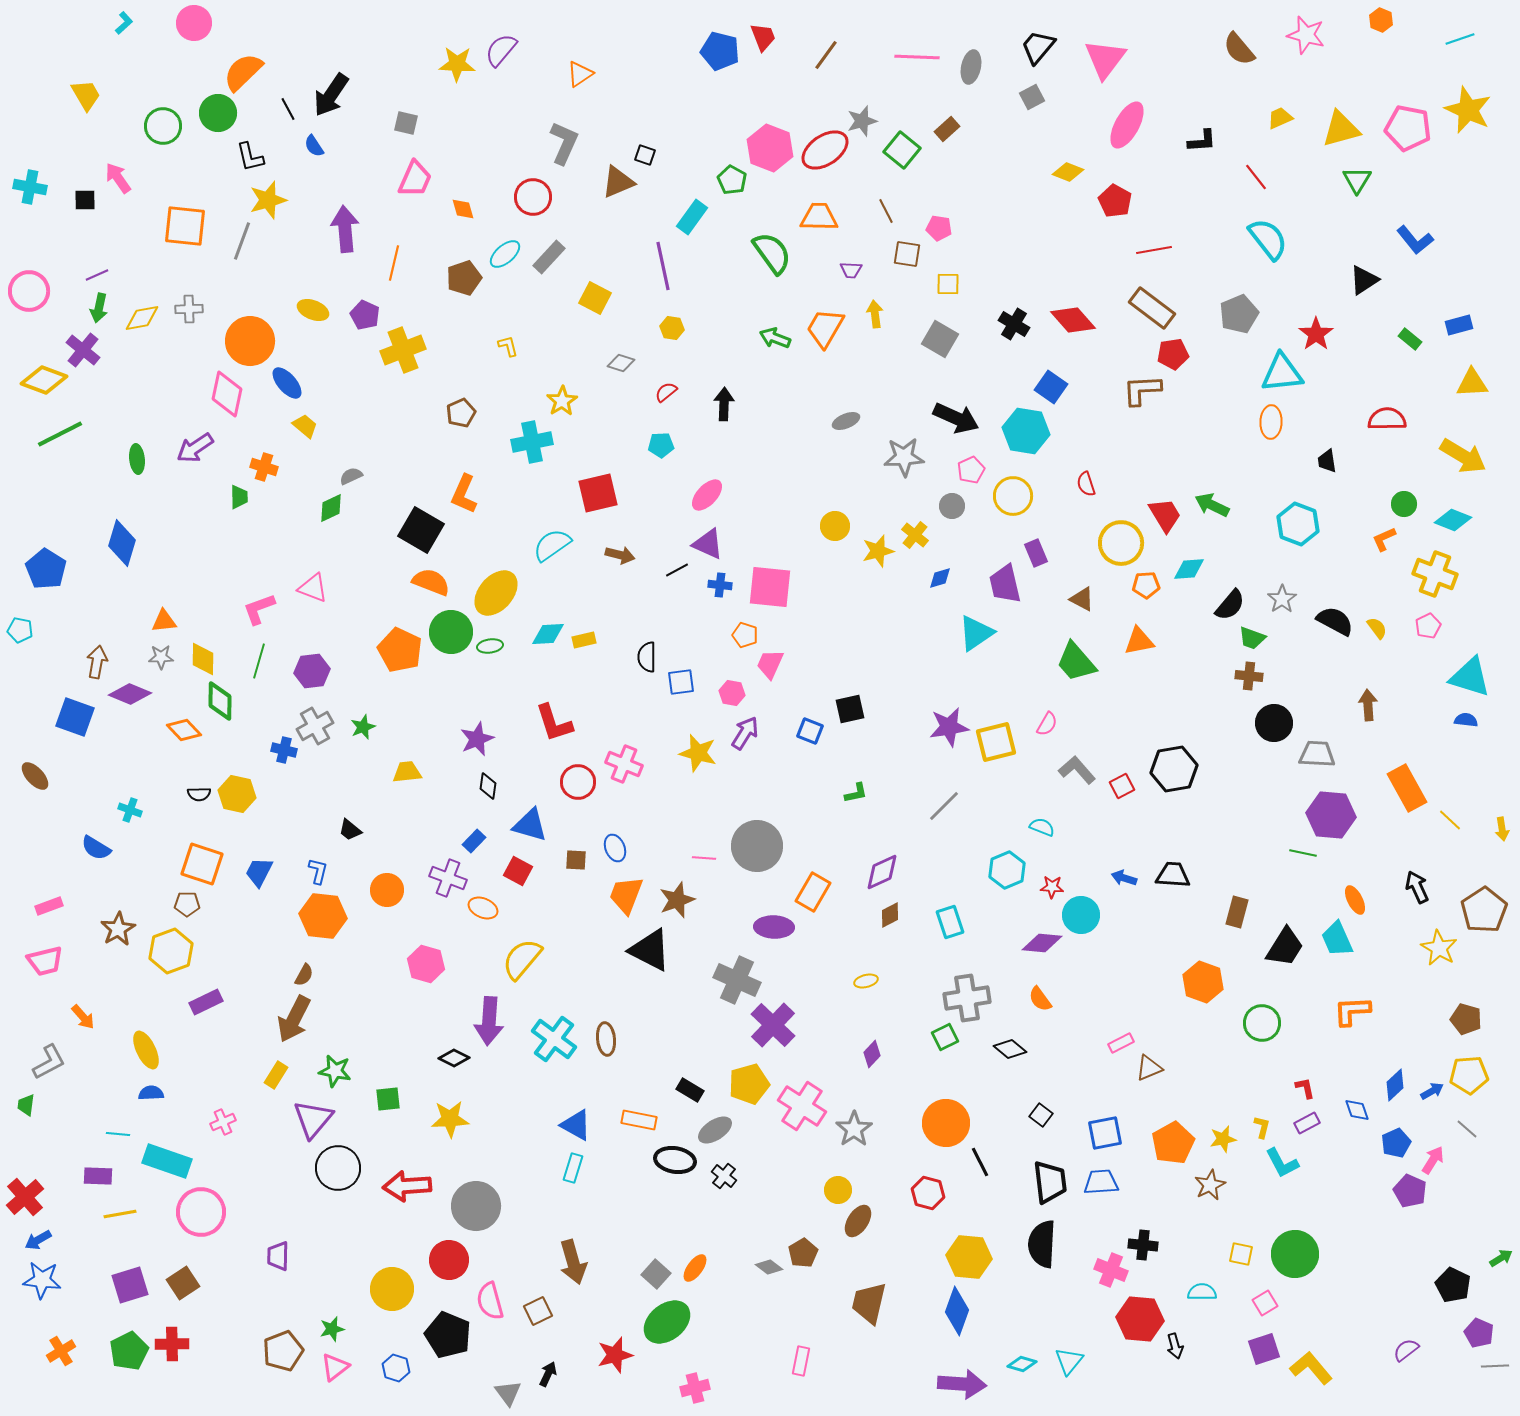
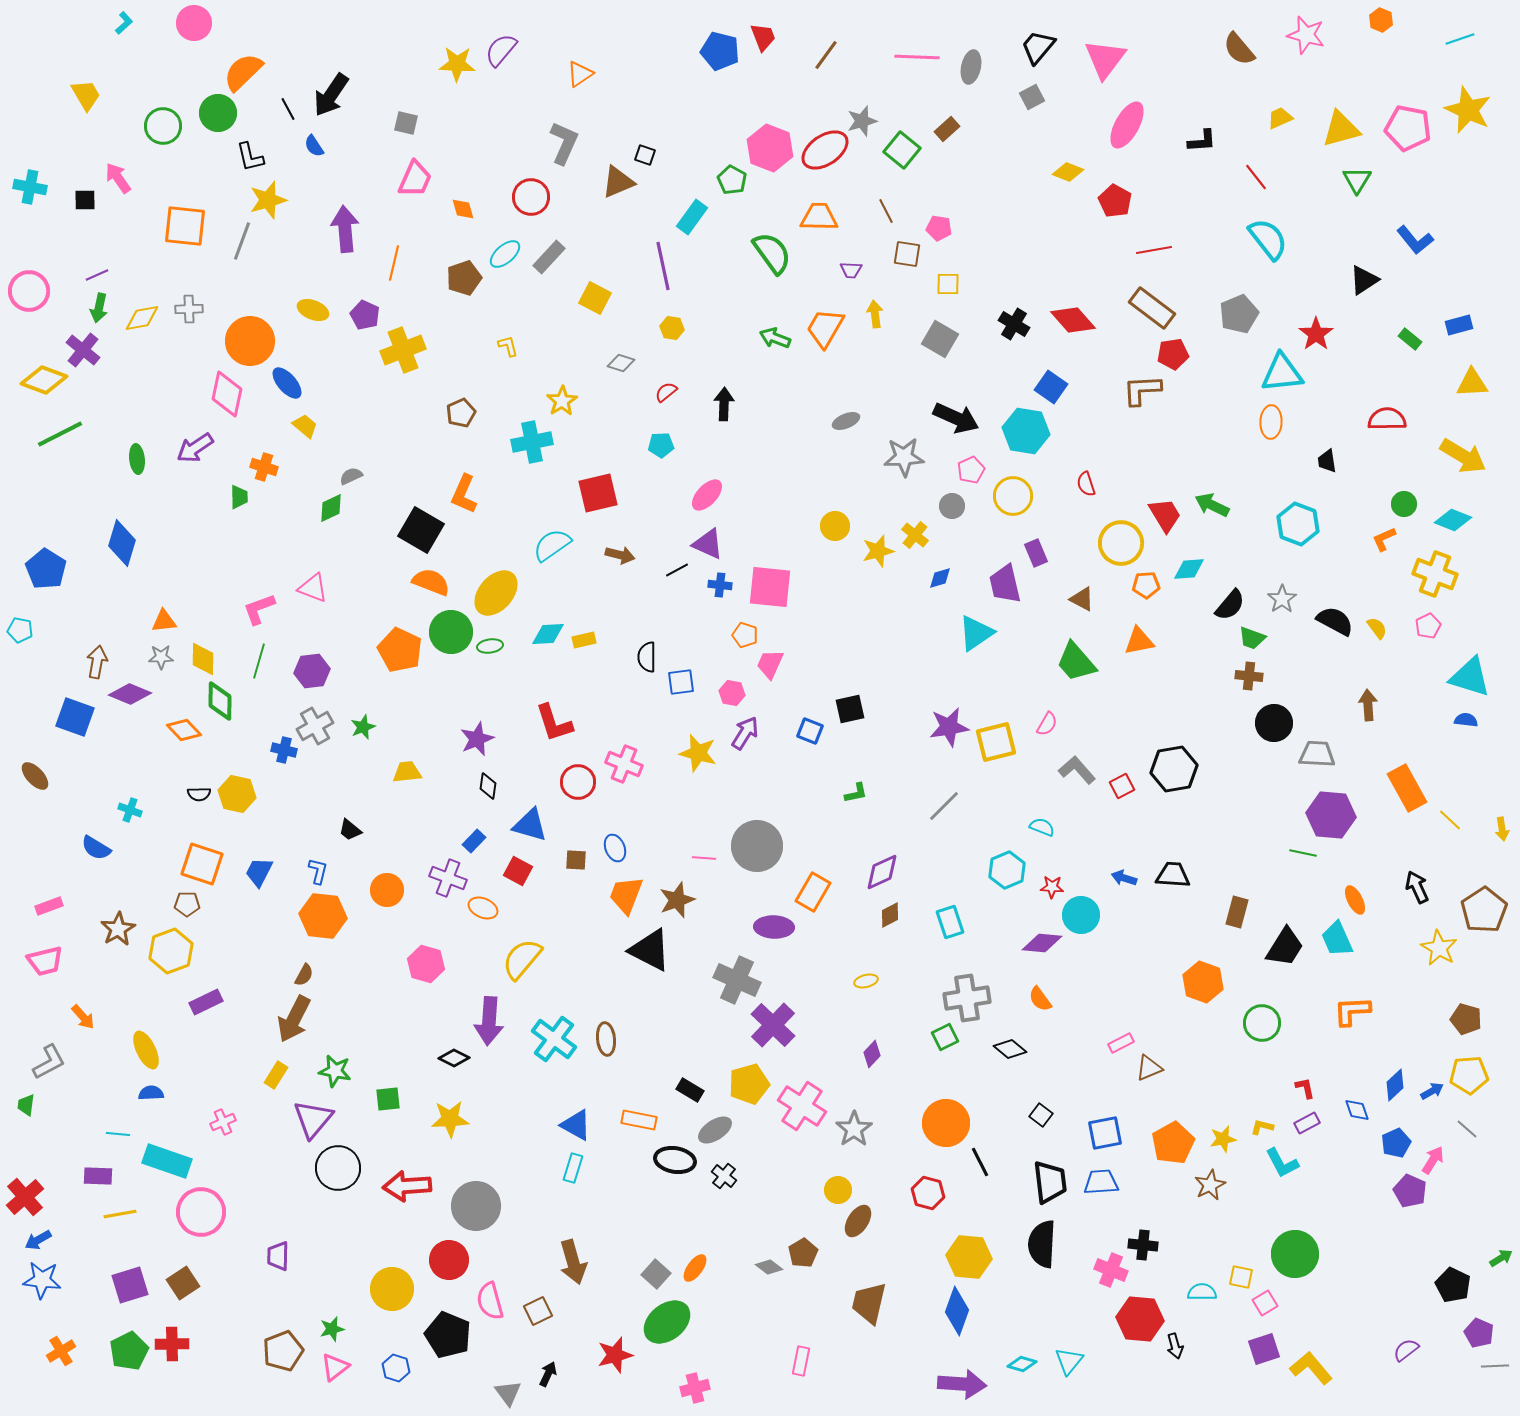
red circle at (533, 197): moved 2 px left
yellow L-shape at (1262, 1127): rotated 90 degrees counterclockwise
yellow square at (1241, 1254): moved 23 px down
